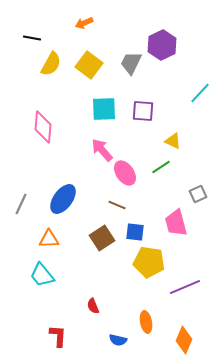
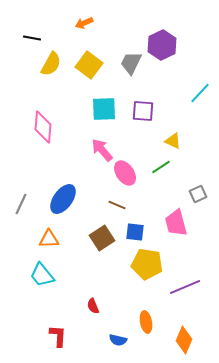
yellow pentagon: moved 2 px left, 2 px down
